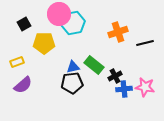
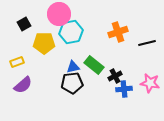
cyan hexagon: moved 2 px left, 9 px down
black line: moved 2 px right
pink star: moved 5 px right, 4 px up
